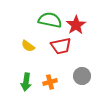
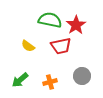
green arrow: moved 6 px left, 2 px up; rotated 42 degrees clockwise
